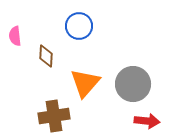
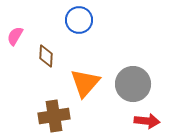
blue circle: moved 6 px up
pink semicircle: rotated 36 degrees clockwise
